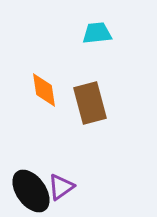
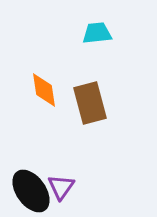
purple triangle: rotated 20 degrees counterclockwise
